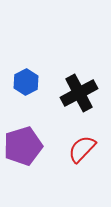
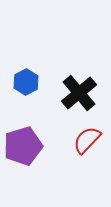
black cross: rotated 12 degrees counterclockwise
red semicircle: moved 5 px right, 9 px up
